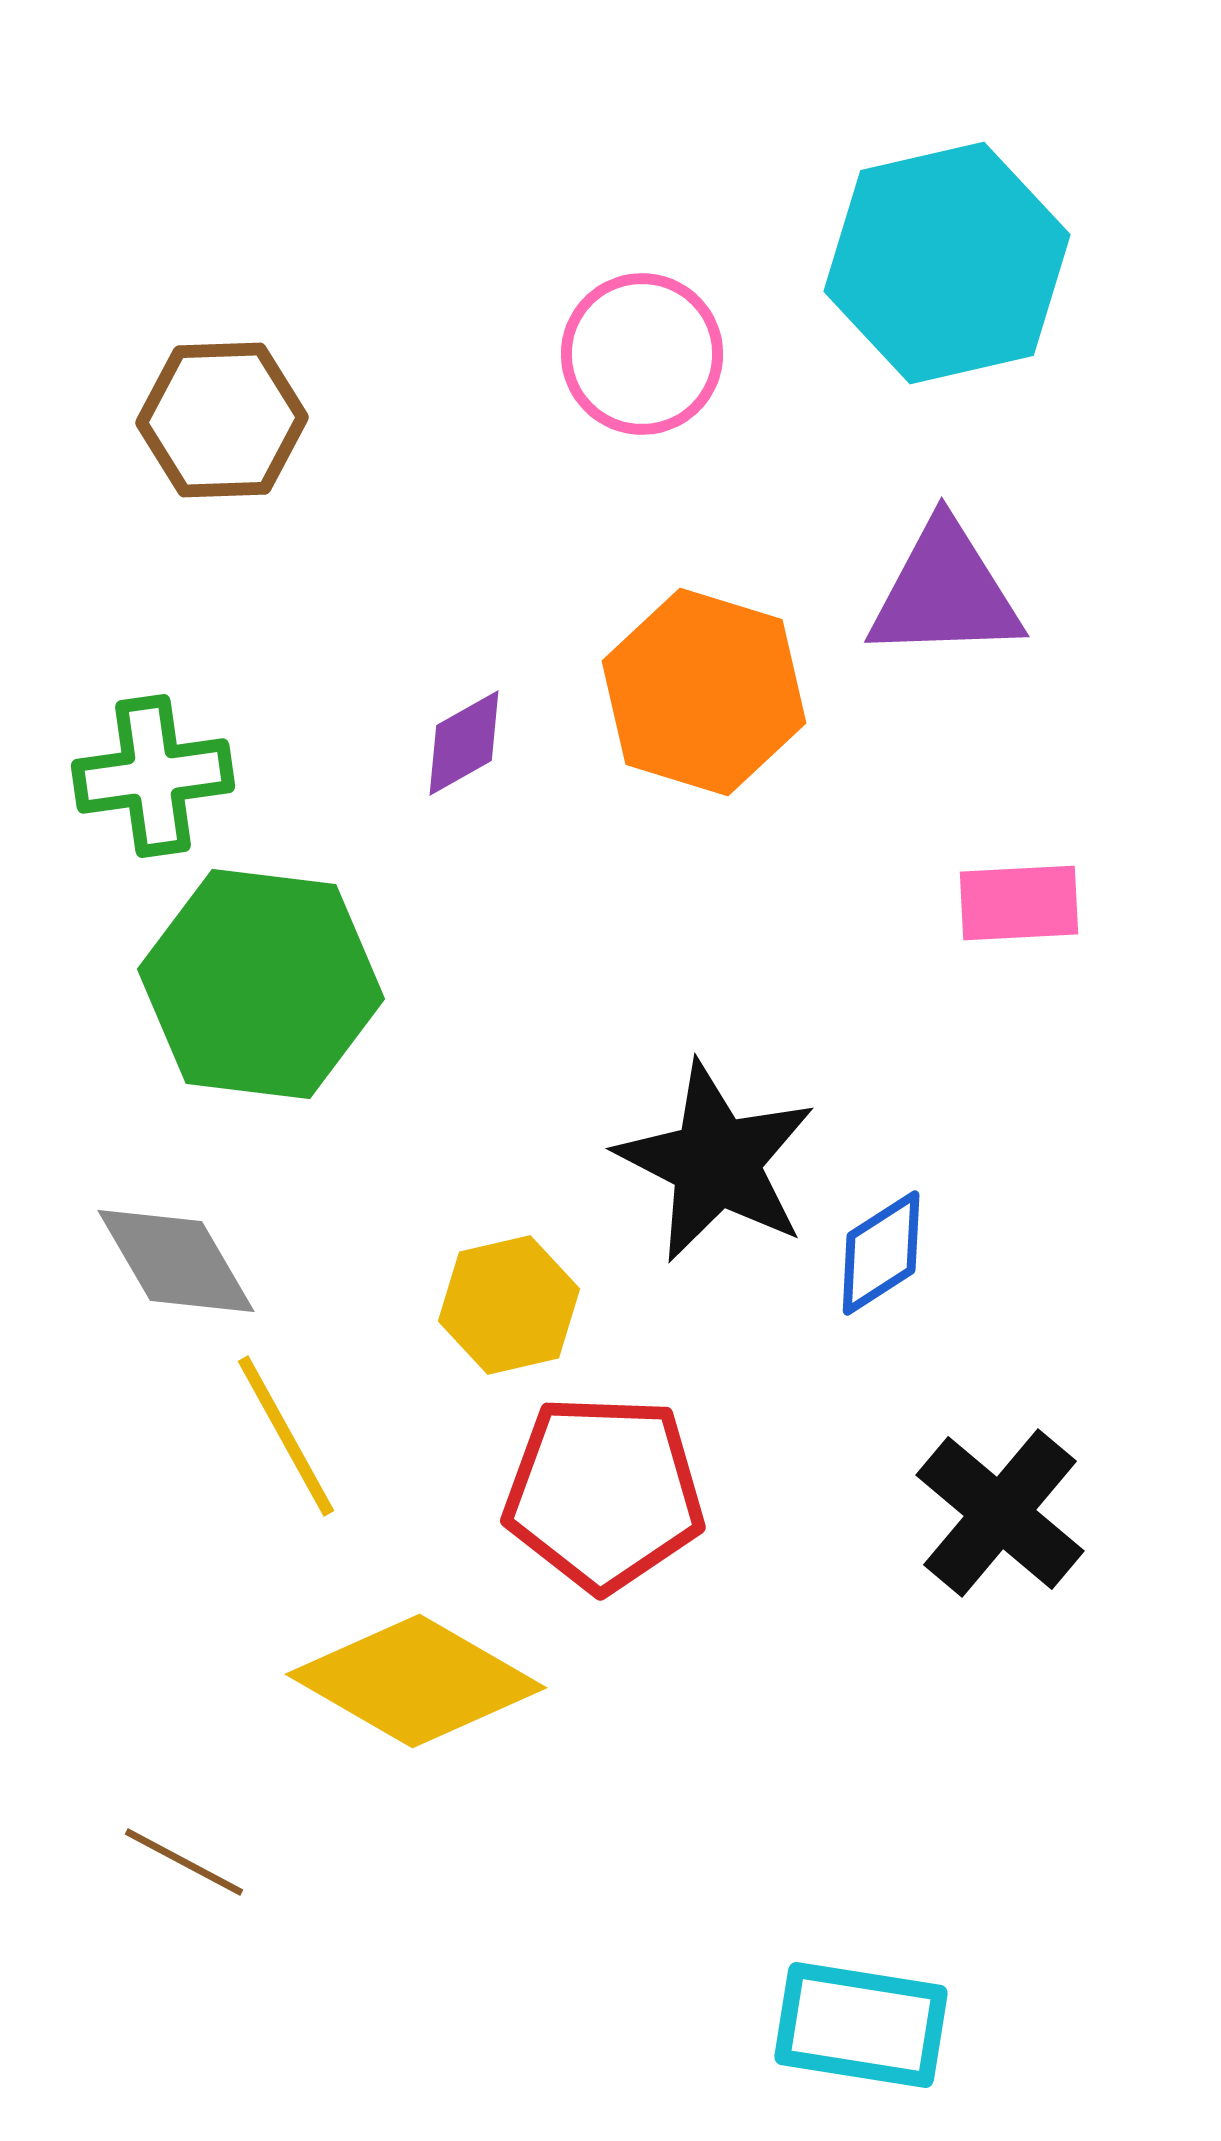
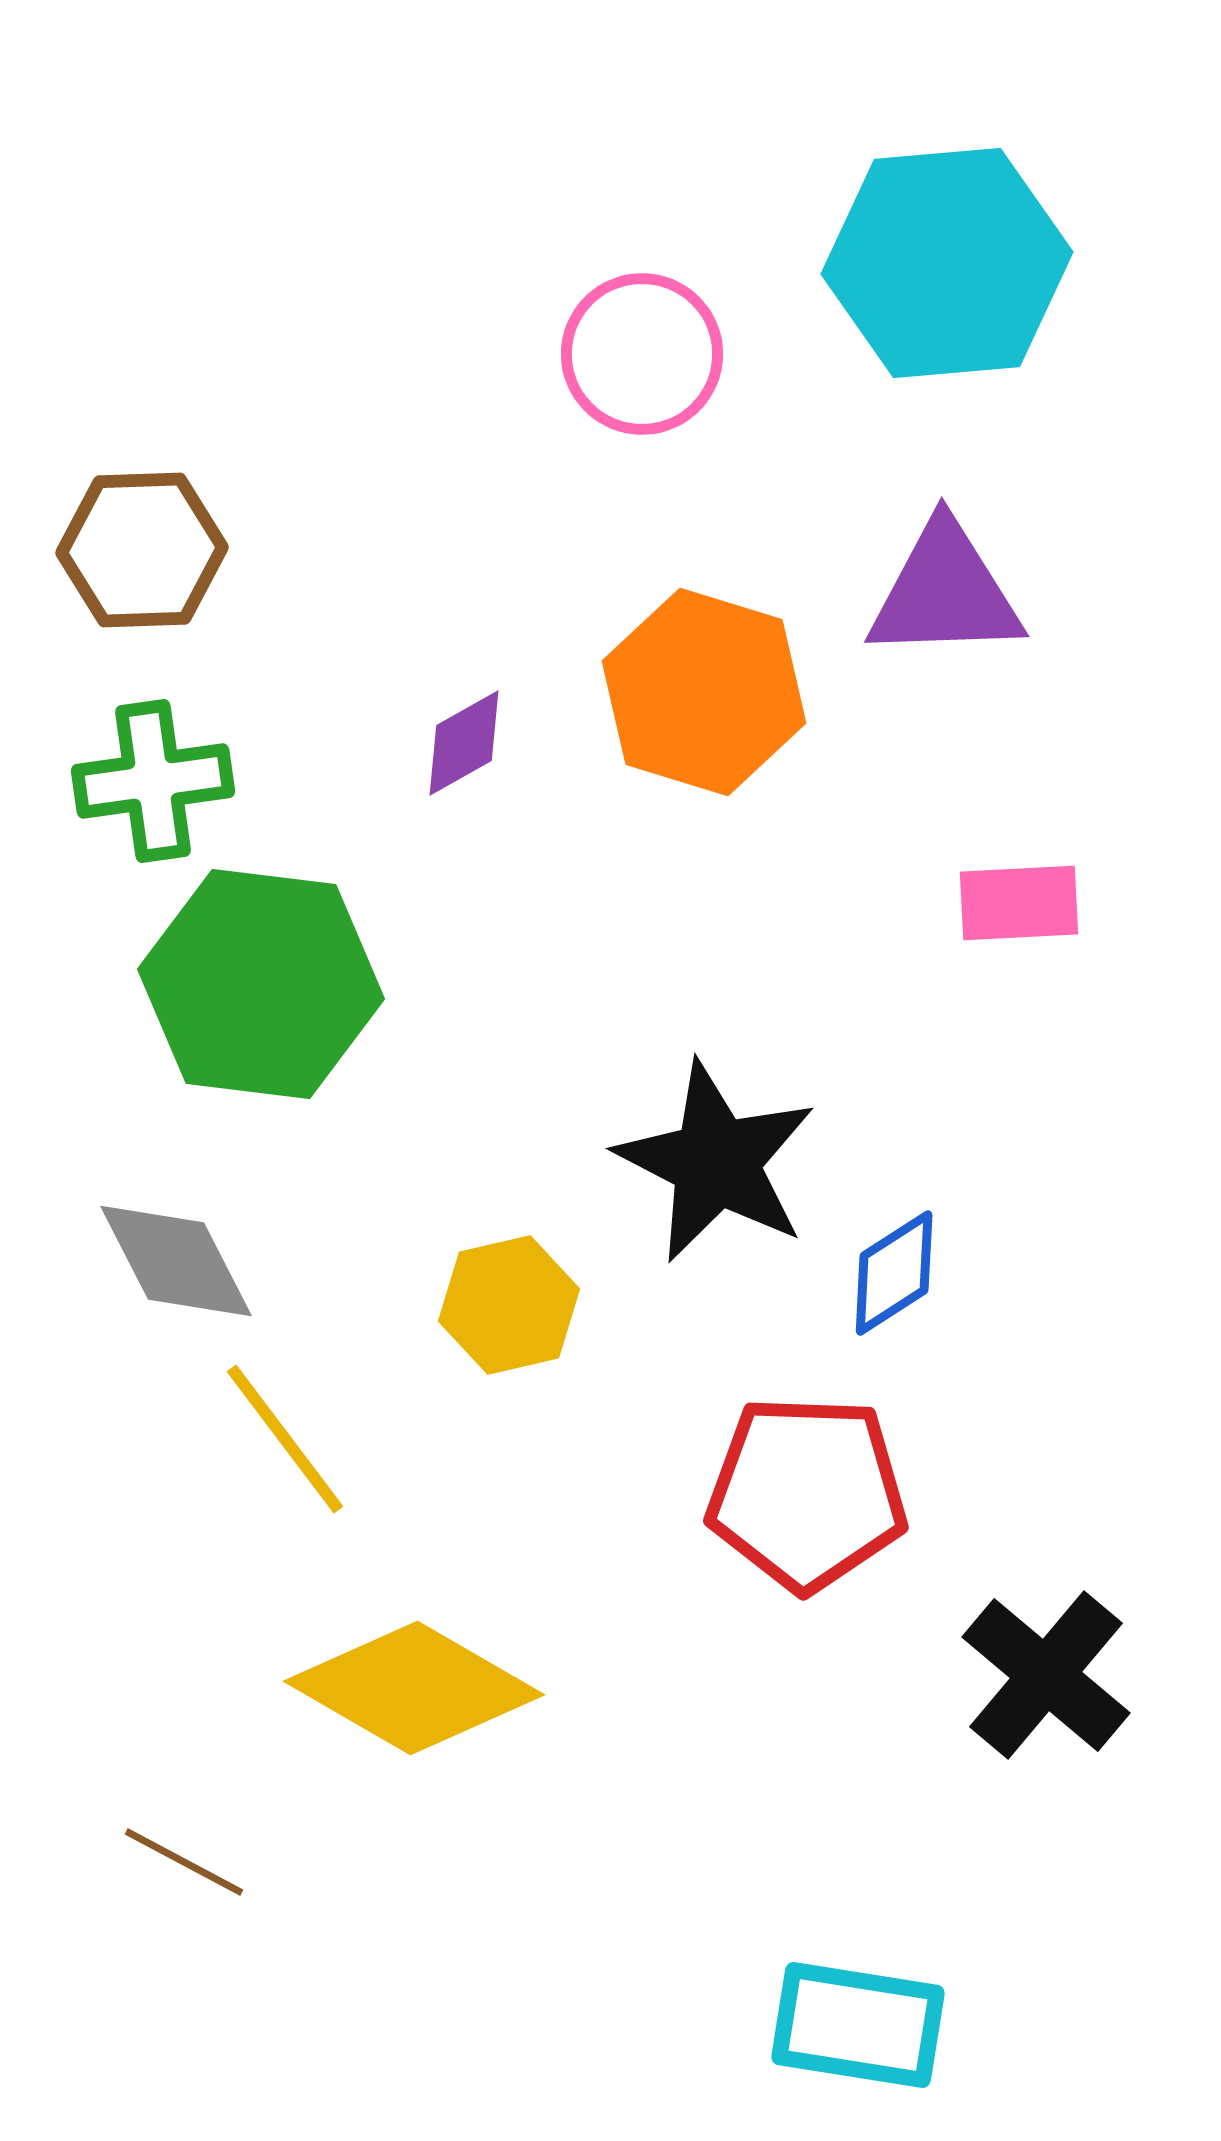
cyan hexagon: rotated 8 degrees clockwise
brown hexagon: moved 80 px left, 130 px down
green cross: moved 5 px down
blue diamond: moved 13 px right, 20 px down
gray diamond: rotated 3 degrees clockwise
yellow line: moved 1 px left, 3 px down; rotated 8 degrees counterclockwise
red pentagon: moved 203 px right
black cross: moved 46 px right, 162 px down
yellow diamond: moved 2 px left, 7 px down
cyan rectangle: moved 3 px left
